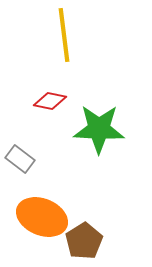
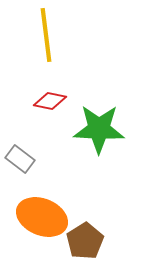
yellow line: moved 18 px left
brown pentagon: moved 1 px right
